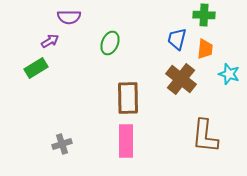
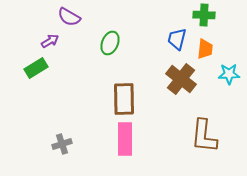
purple semicircle: rotated 30 degrees clockwise
cyan star: rotated 20 degrees counterclockwise
brown rectangle: moved 4 px left, 1 px down
brown L-shape: moved 1 px left
pink rectangle: moved 1 px left, 2 px up
